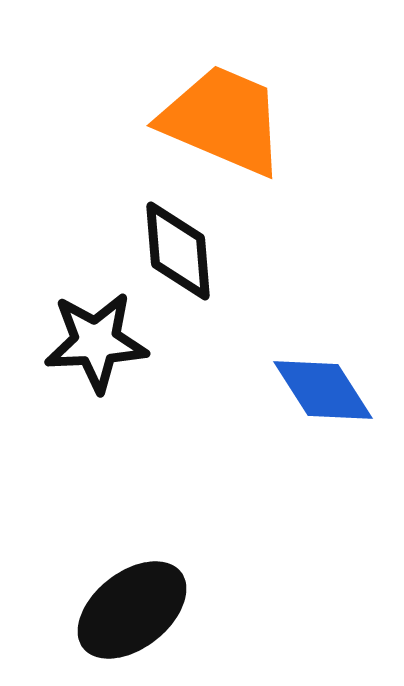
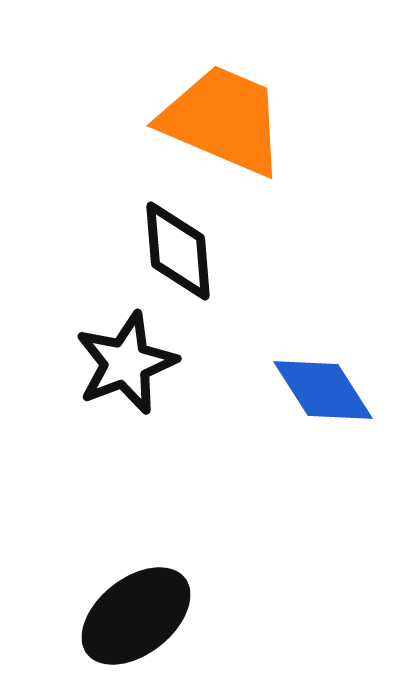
black star: moved 30 px right, 21 px down; rotated 18 degrees counterclockwise
black ellipse: moved 4 px right, 6 px down
